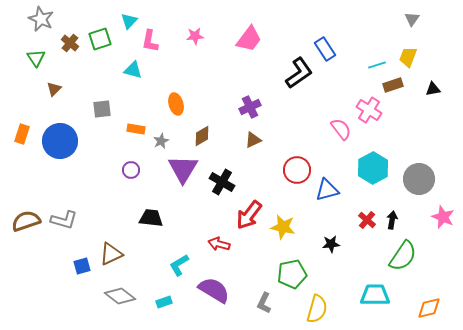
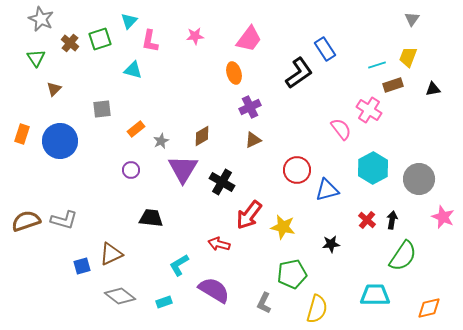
orange ellipse at (176, 104): moved 58 px right, 31 px up
orange rectangle at (136, 129): rotated 48 degrees counterclockwise
